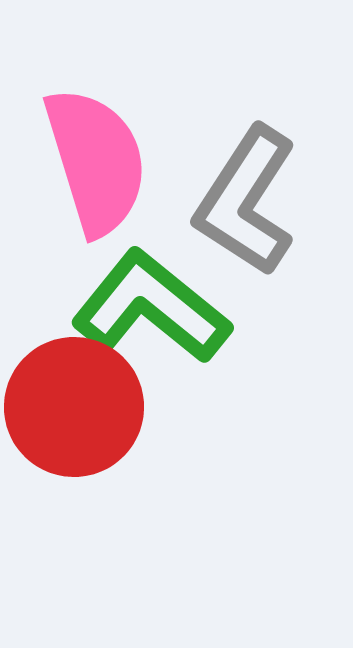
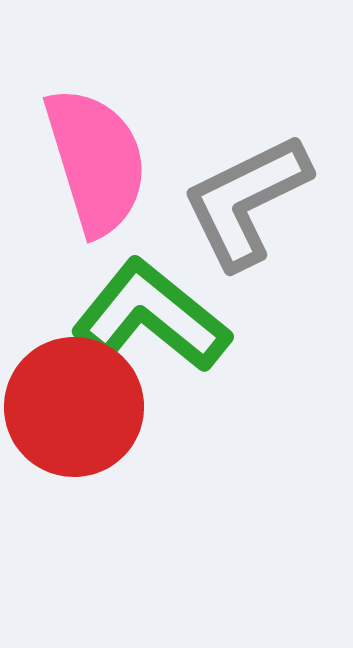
gray L-shape: rotated 31 degrees clockwise
green L-shape: moved 9 px down
